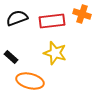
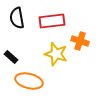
orange cross: moved 2 px left, 27 px down
black semicircle: rotated 80 degrees counterclockwise
yellow star: moved 1 px right, 1 px down
orange ellipse: moved 1 px left
